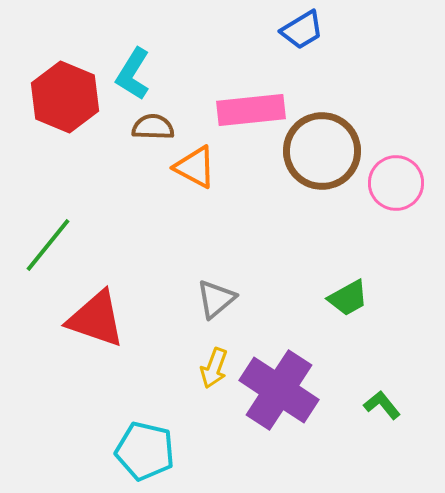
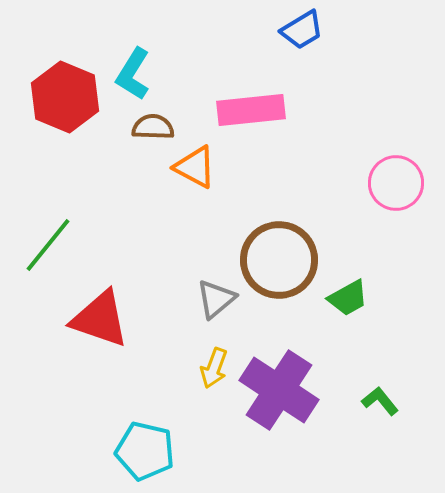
brown circle: moved 43 px left, 109 px down
red triangle: moved 4 px right
green L-shape: moved 2 px left, 4 px up
